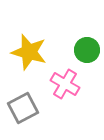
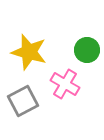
gray square: moved 7 px up
